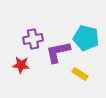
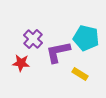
purple cross: rotated 36 degrees counterclockwise
red star: moved 2 px up
